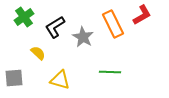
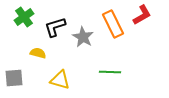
black L-shape: rotated 15 degrees clockwise
yellow semicircle: rotated 28 degrees counterclockwise
